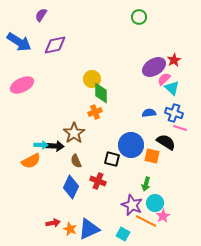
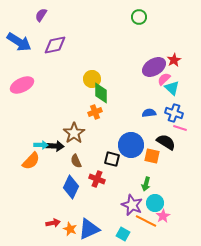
orange semicircle: rotated 18 degrees counterclockwise
red cross: moved 1 px left, 2 px up
